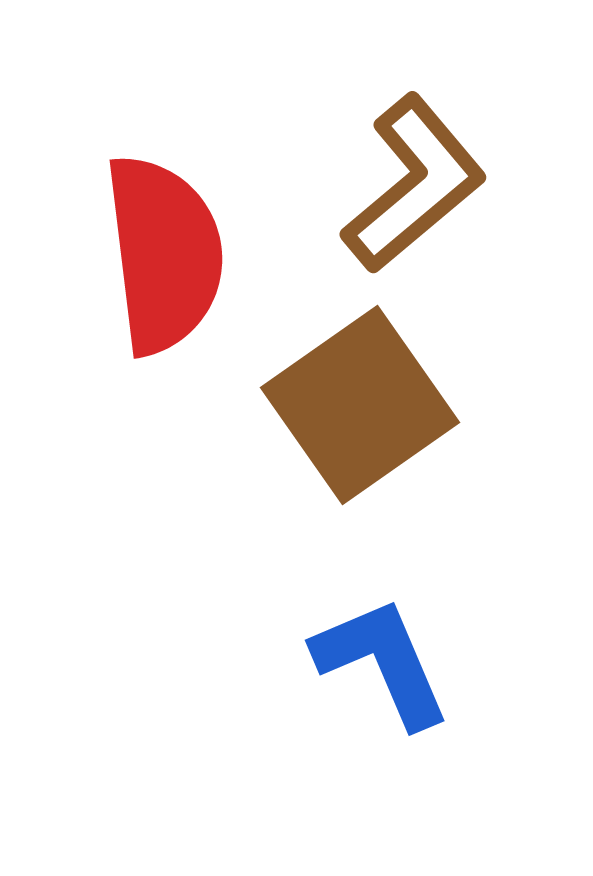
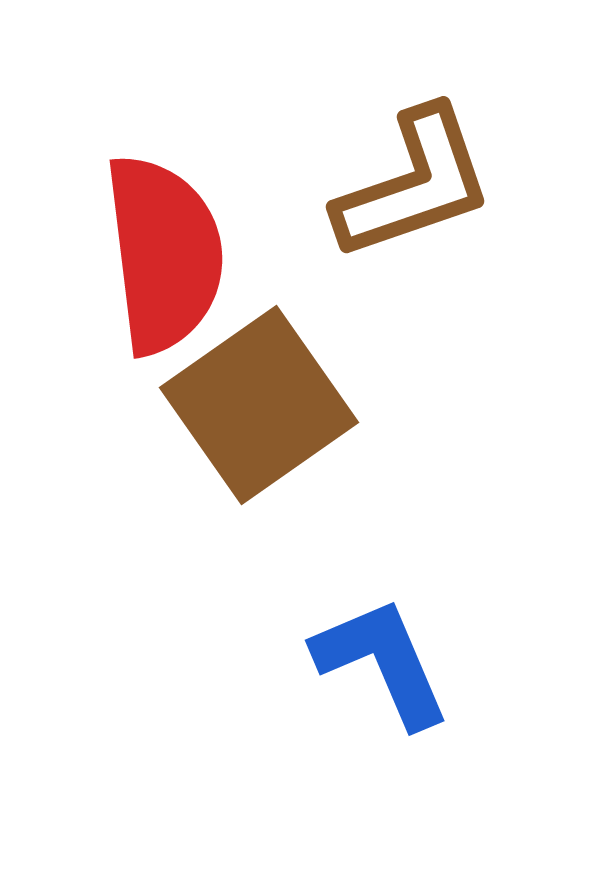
brown L-shape: rotated 21 degrees clockwise
brown square: moved 101 px left
